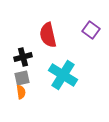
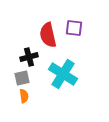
purple square: moved 17 px left, 2 px up; rotated 30 degrees counterclockwise
black cross: moved 6 px right
cyan cross: moved 1 px up
orange semicircle: moved 3 px right, 4 px down
